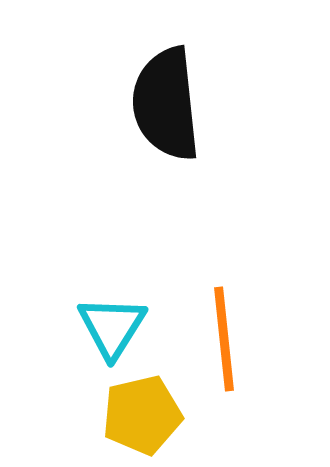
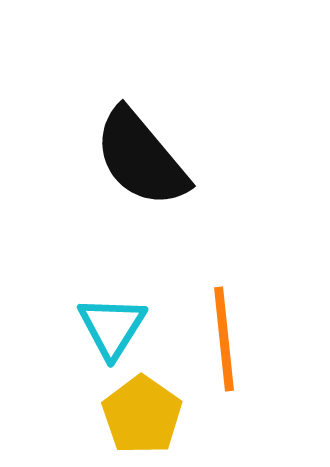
black semicircle: moved 25 px left, 54 px down; rotated 34 degrees counterclockwise
yellow pentagon: rotated 24 degrees counterclockwise
